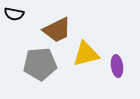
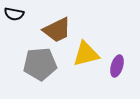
purple ellipse: rotated 25 degrees clockwise
